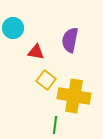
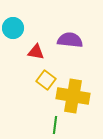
purple semicircle: rotated 85 degrees clockwise
yellow cross: moved 1 px left
